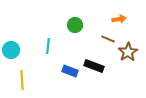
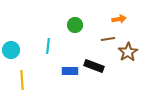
brown line: rotated 32 degrees counterclockwise
blue rectangle: rotated 21 degrees counterclockwise
